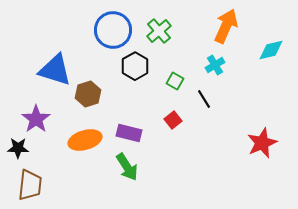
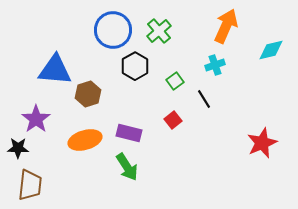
cyan cross: rotated 12 degrees clockwise
blue triangle: rotated 12 degrees counterclockwise
green square: rotated 24 degrees clockwise
